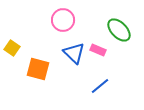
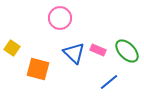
pink circle: moved 3 px left, 2 px up
green ellipse: moved 8 px right, 21 px down
blue line: moved 9 px right, 4 px up
